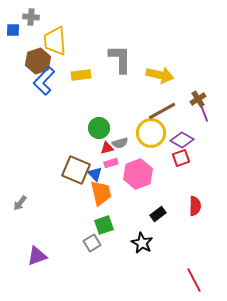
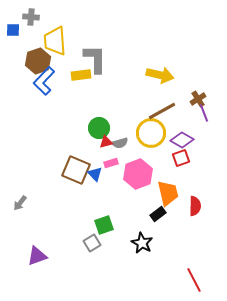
gray L-shape: moved 25 px left
red triangle: moved 1 px left, 6 px up
orange trapezoid: moved 67 px right
